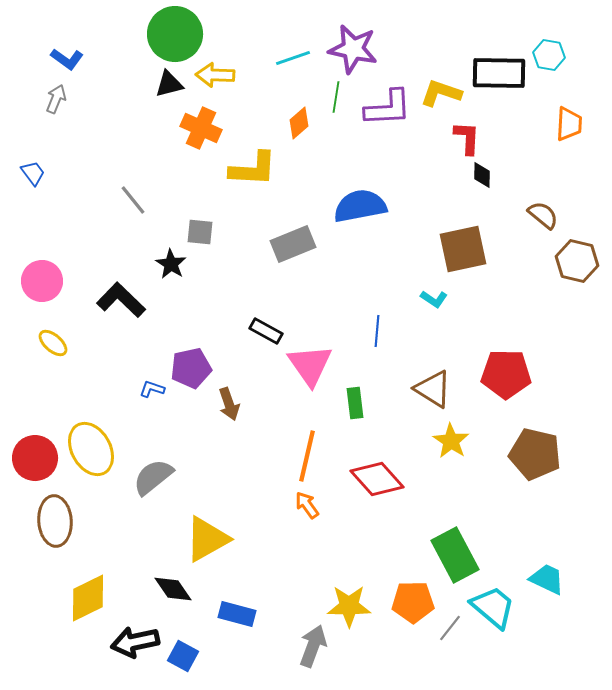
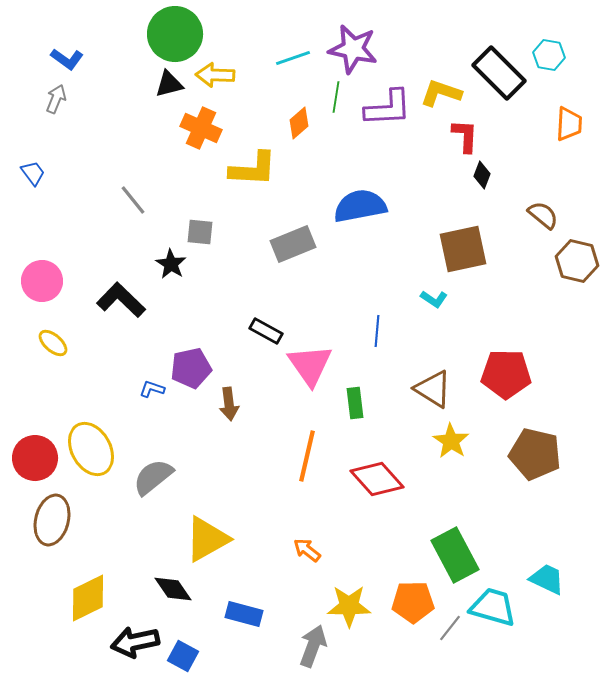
black rectangle at (499, 73): rotated 44 degrees clockwise
red L-shape at (467, 138): moved 2 px left, 2 px up
black diamond at (482, 175): rotated 20 degrees clockwise
brown arrow at (229, 404): rotated 12 degrees clockwise
orange arrow at (307, 505): moved 45 px down; rotated 16 degrees counterclockwise
brown ellipse at (55, 521): moved 3 px left, 1 px up; rotated 18 degrees clockwise
cyan trapezoid at (493, 607): rotated 24 degrees counterclockwise
blue rectangle at (237, 614): moved 7 px right
